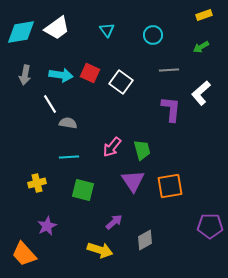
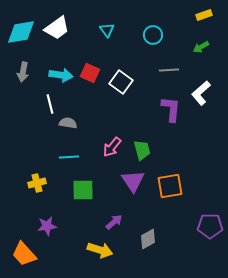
gray arrow: moved 2 px left, 3 px up
white line: rotated 18 degrees clockwise
green square: rotated 15 degrees counterclockwise
purple star: rotated 18 degrees clockwise
gray diamond: moved 3 px right, 1 px up
